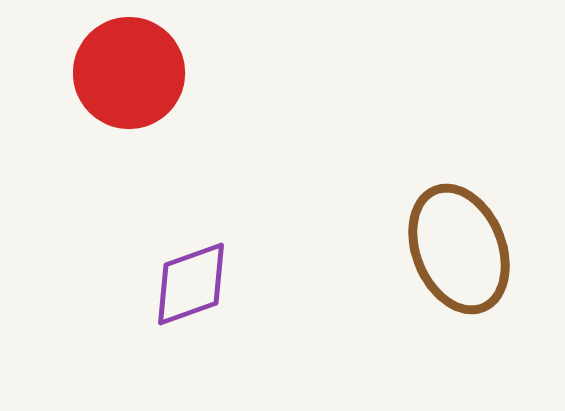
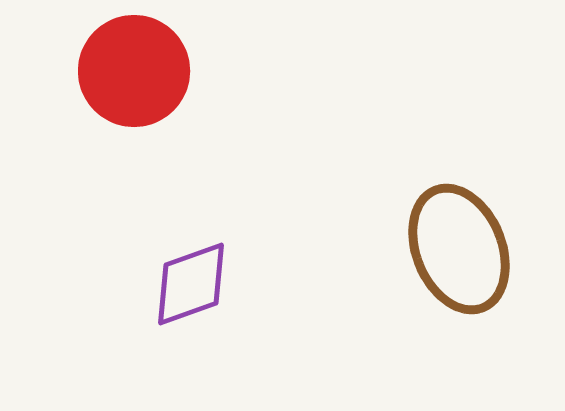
red circle: moved 5 px right, 2 px up
